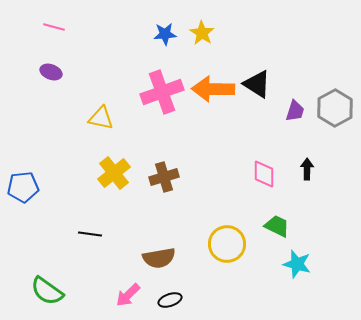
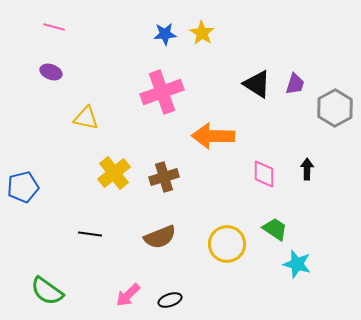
orange arrow: moved 47 px down
purple trapezoid: moved 27 px up
yellow triangle: moved 15 px left
blue pentagon: rotated 8 degrees counterclockwise
green trapezoid: moved 2 px left, 3 px down; rotated 8 degrees clockwise
brown semicircle: moved 1 px right, 21 px up; rotated 12 degrees counterclockwise
